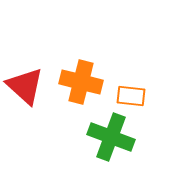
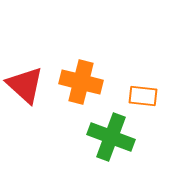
red triangle: moved 1 px up
orange rectangle: moved 12 px right
